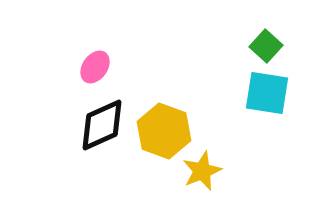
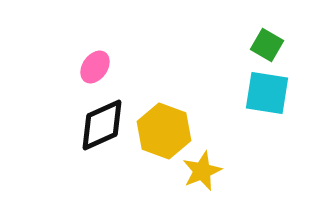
green square: moved 1 px right, 1 px up; rotated 12 degrees counterclockwise
